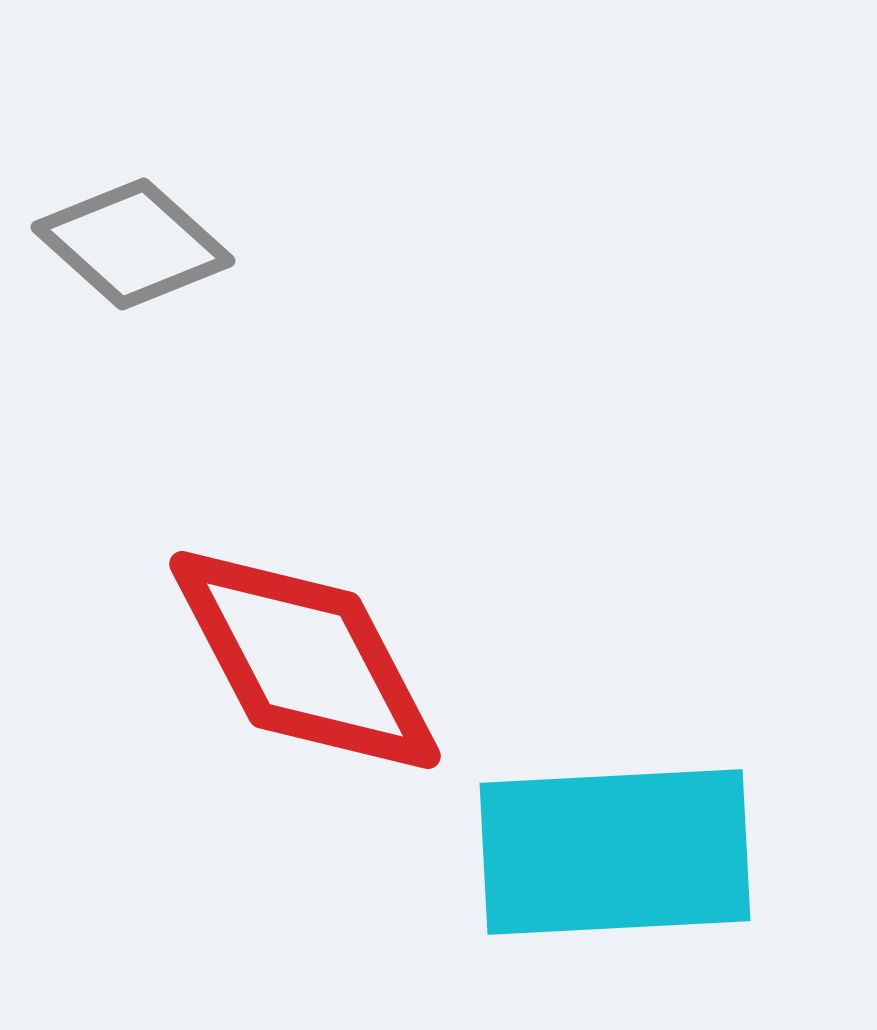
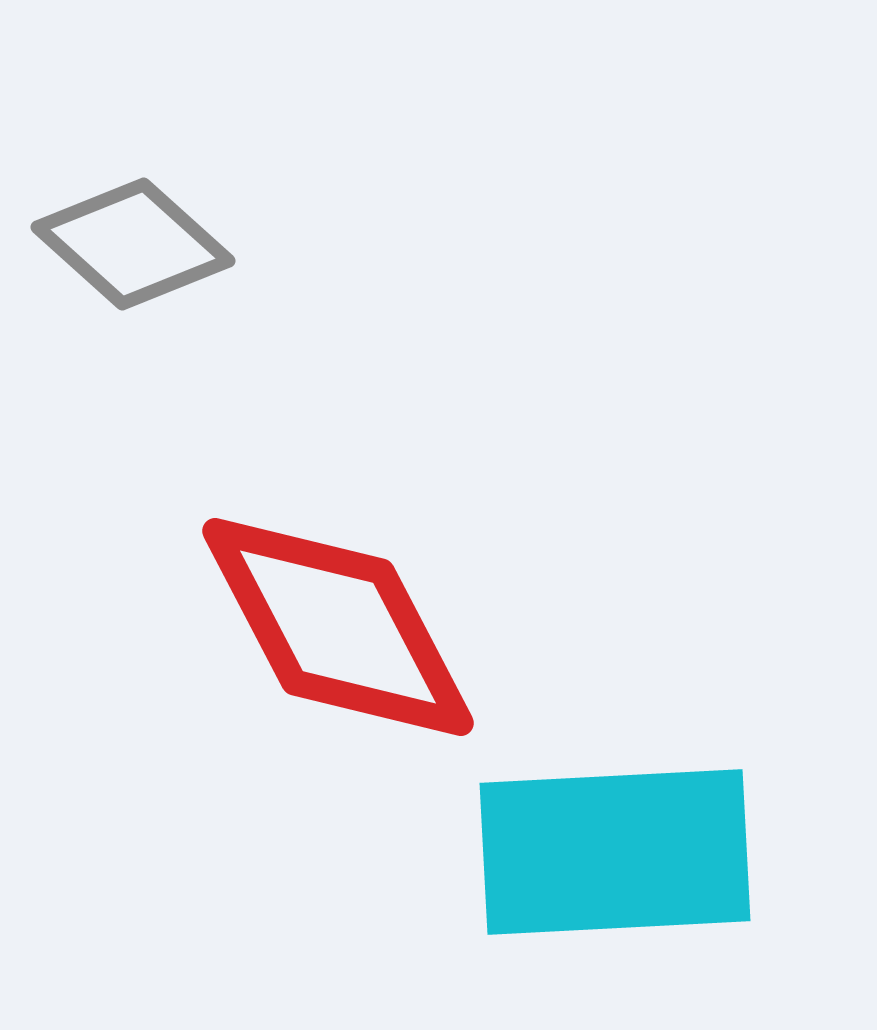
red diamond: moved 33 px right, 33 px up
